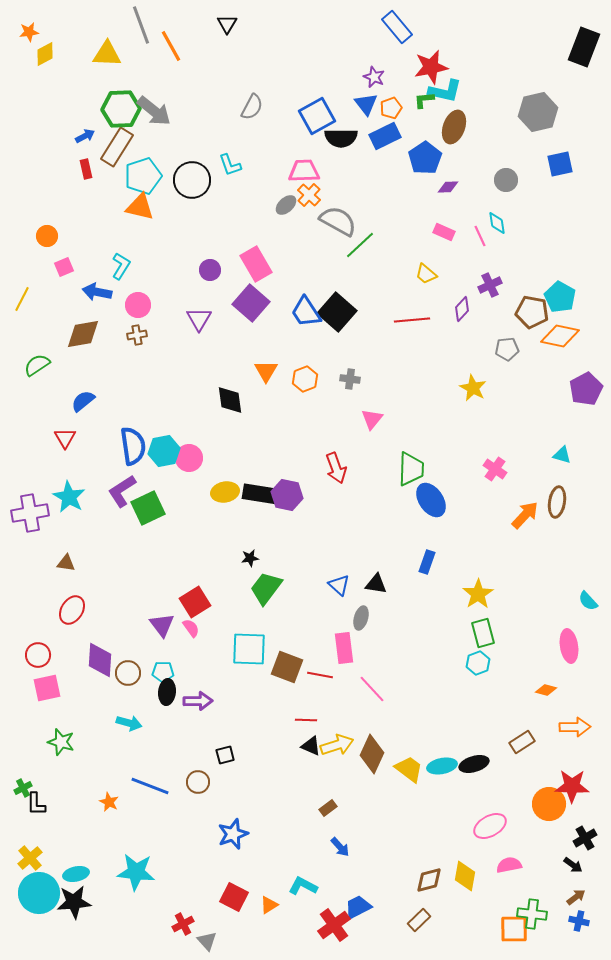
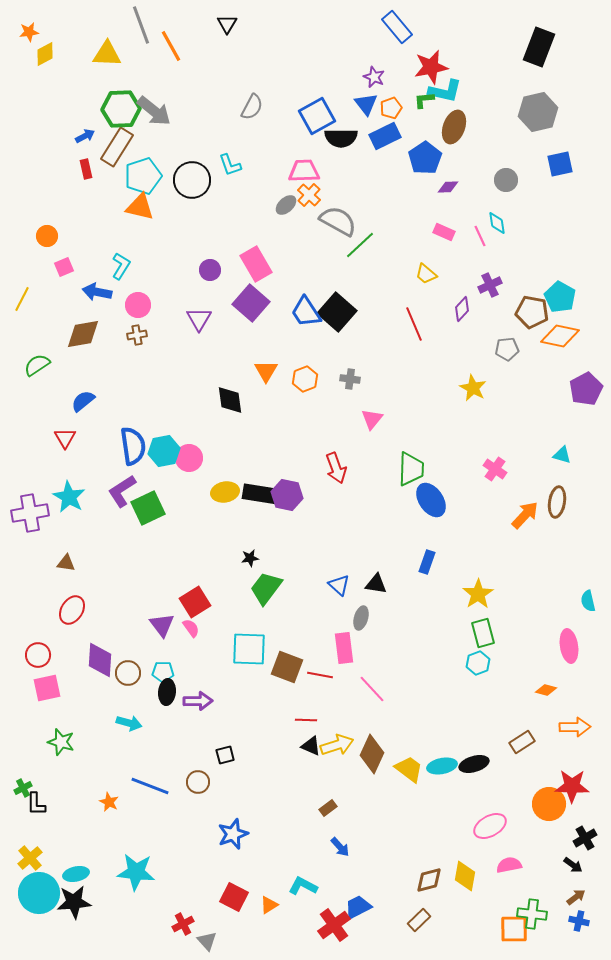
black rectangle at (584, 47): moved 45 px left
red line at (412, 320): moved 2 px right, 4 px down; rotated 72 degrees clockwise
cyan semicircle at (588, 601): rotated 30 degrees clockwise
